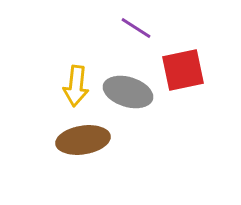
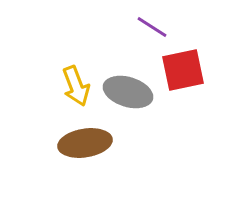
purple line: moved 16 px right, 1 px up
yellow arrow: rotated 27 degrees counterclockwise
brown ellipse: moved 2 px right, 3 px down
